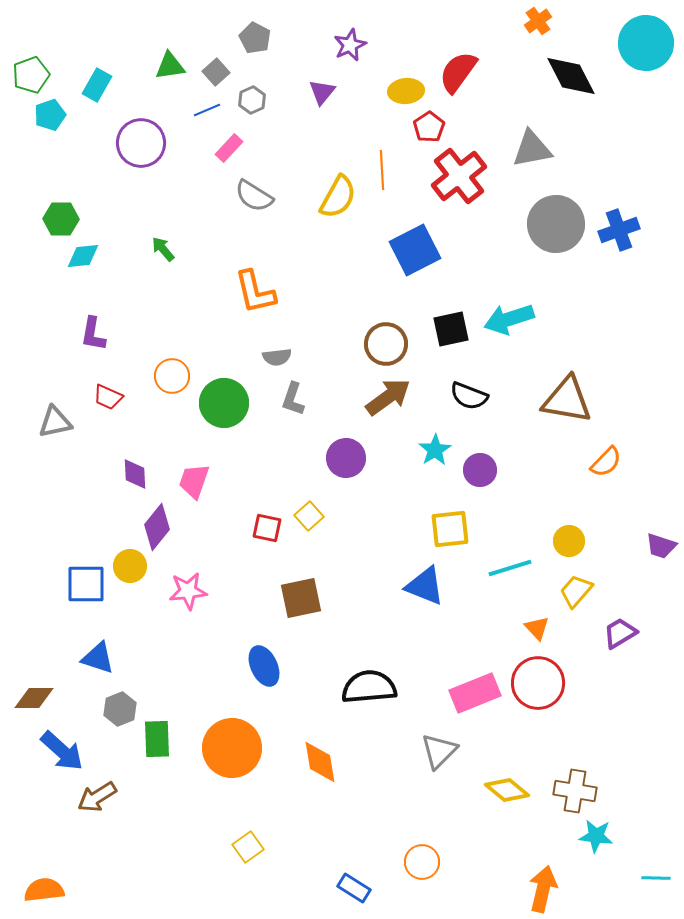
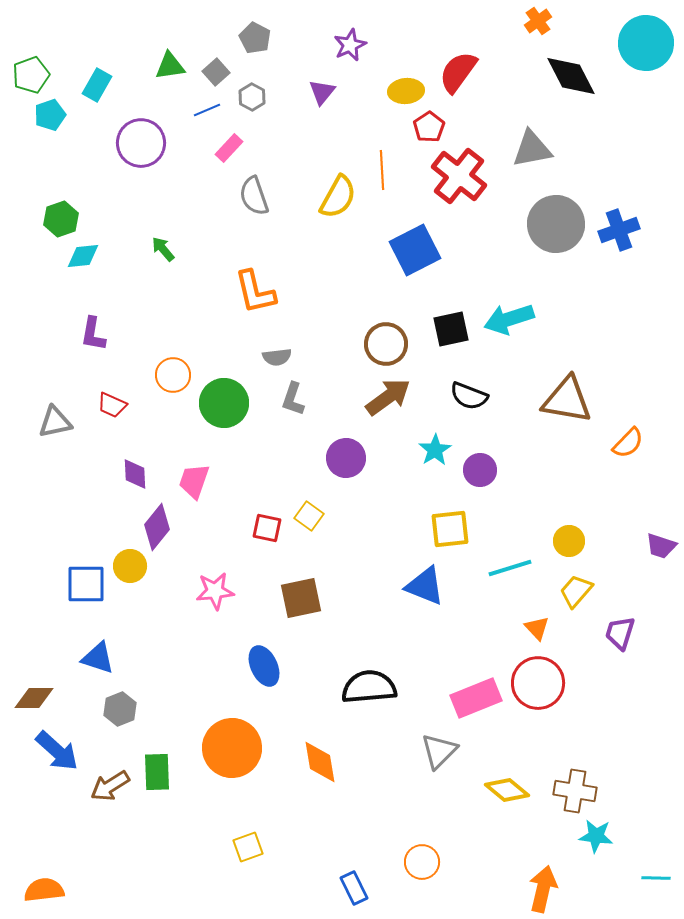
gray hexagon at (252, 100): moved 3 px up; rotated 8 degrees counterclockwise
red cross at (459, 176): rotated 14 degrees counterclockwise
gray semicircle at (254, 196): rotated 39 degrees clockwise
green hexagon at (61, 219): rotated 20 degrees counterclockwise
orange circle at (172, 376): moved 1 px right, 1 px up
red trapezoid at (108, 397): moved 4 px right, 8 px down
orange semicircle at (606, 462): moved 22 px right, 19 px up
yellow square at (309, 516): rotated 12 degrees counterclockwise
pink star at (188, 591): moved 27 px right
purple trapezoid at (620, 633): rotated 42 degrees counterclockwise
pink rectangle at (475, 693): moved 1 px right, 5 px down
green rectangle at (157, 739): moved 33 px down
blue arrow at (62, 751): moved 5 px left
brown arrow at (97, 797): moved 13 px right, 11 px up
yellow square at (248, 847): rotated 16 degrees clockwise
blue rectangle at (354, 888): rotated 32 degrees clockwise
